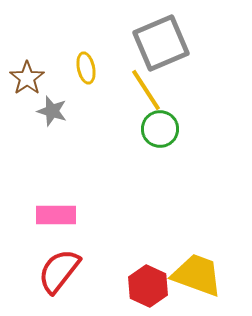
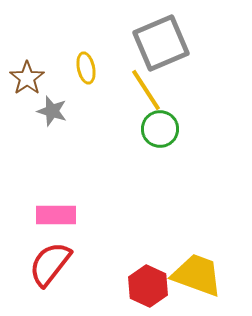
red semicircle: moved 9 px left, 7 px up
